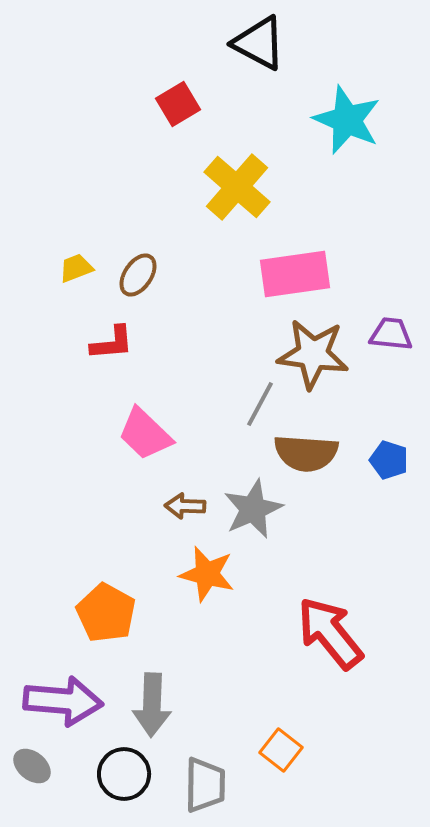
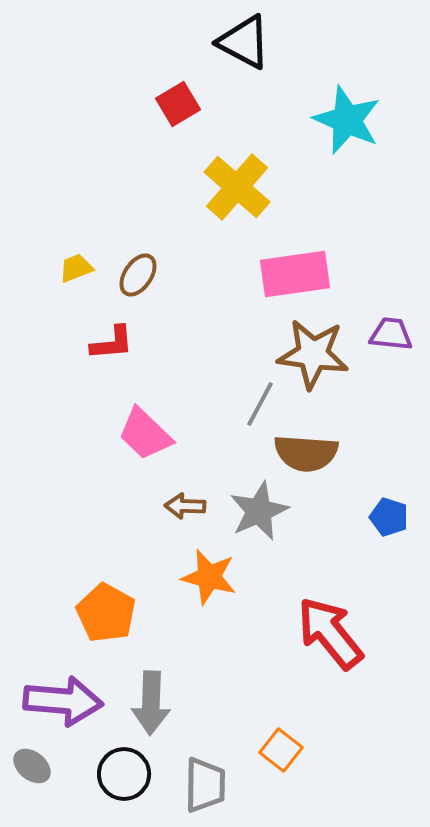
black triangle: moved 15 px left, 1 px up
blue pentagon: moved 57 px down
gray star: moved 6 px right, 2 px down
orange star: moved 2 px right, 3 px down
gray arrow: moved 1 px left, 2 px up
